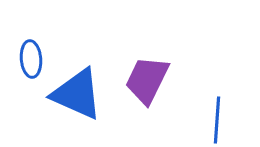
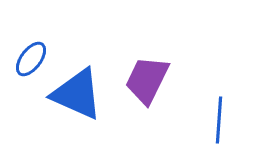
blue ellipse: rotated 42 degrees clockwise
blue line: moved 2 px right
